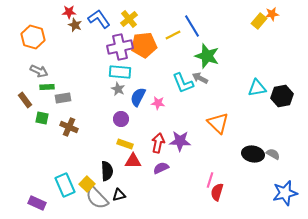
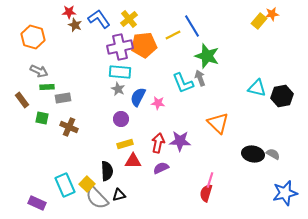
gray arrow at (200, 78): rotated 42 degrees clockwise
cyan triangle at (257, 88): rotated 24 degrees clockwise
brown rectangle at (25, 100): moved 3 px left
yellow rectangle at (125, 144): rotated 35 degrees counterclockwise
red semicircle at (217, 192): moved 11 px left, 1 px down
